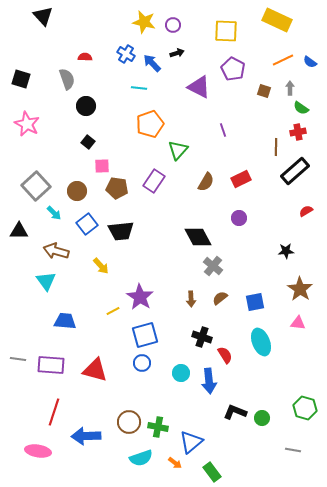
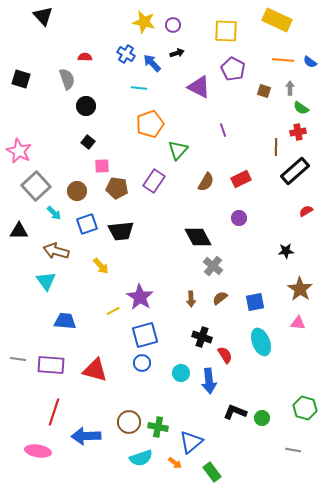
orange line at (283, 60): rotated 30 degrees clockwise
pink star at (27, 124): moved 8 px left, 27 px down
blue square at (87, 224): rotated 20 degrees clockwise
